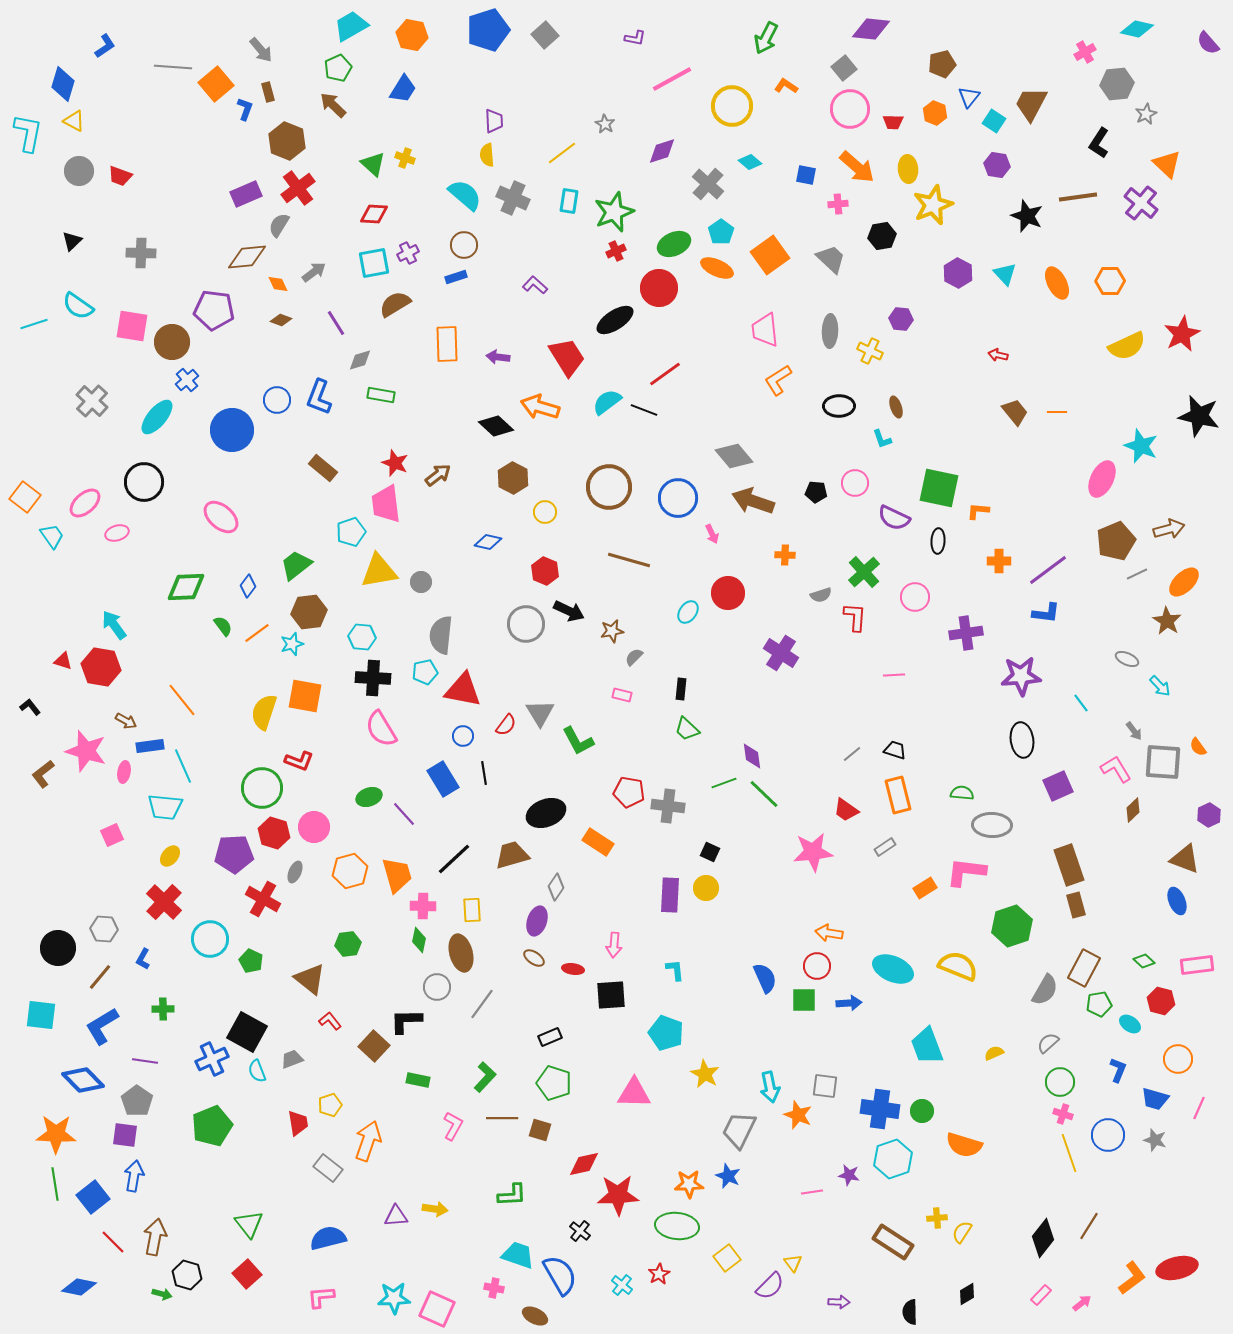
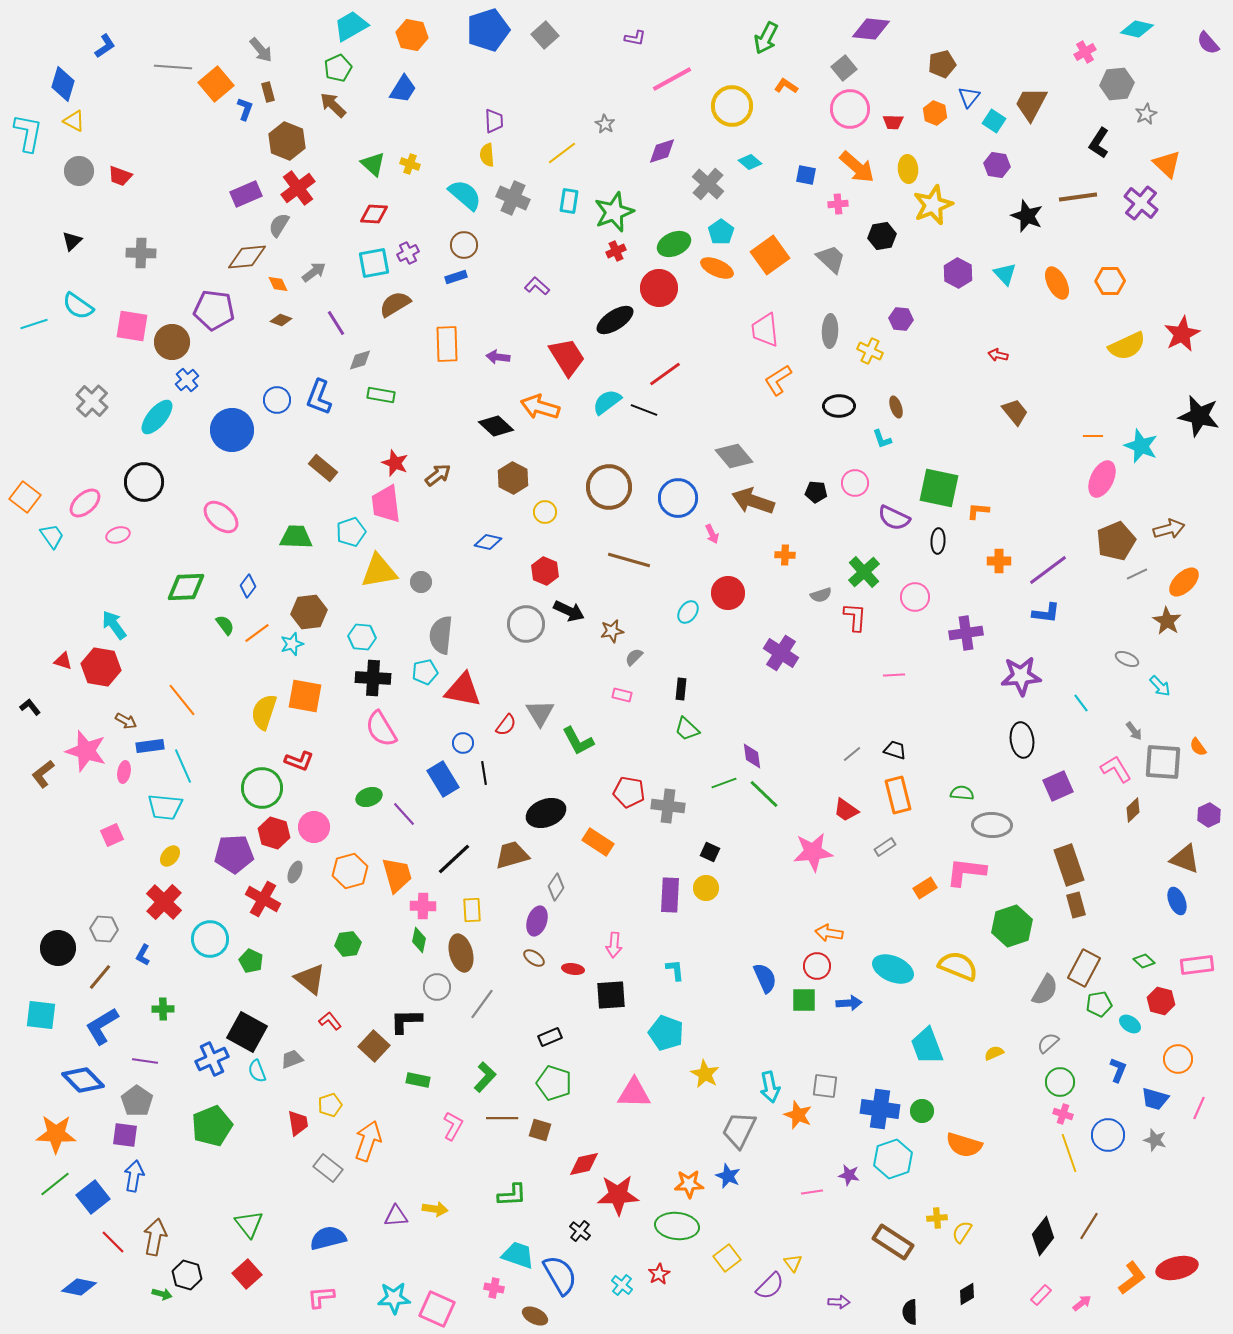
yellow cross at (405, 158): moved 5 px right, 6 px down
purple L-shape at (535, 285): moved 2 px right, 1 px down
orange line at (1057, 412): moved 36 px right, 24 px down
pink ellipse at (117, 533): moved 1 px right, 2 px down
green trapezoid at (296, 565): moved 28 px up; rotated 40 degrees clockwise
green semicircle at (223, 626): moved 2 px right, 1 px up
blue circle at (463, 736): moved 7 px down
blue L-shape at (143, 959): moved 4 px up
green line at (55, 1184): rotated 60 degrees clockwise
black diamond at (1043, 1238): moved 2 px up
